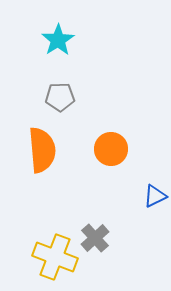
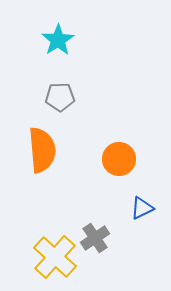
orange circle: moved 8 px right, 10 px down
blue triangle: moved 13 px left, 12 px down
gray cross: rotated 8 degrees clockwise
yellow cross: rotated 21 degrees clockwise
